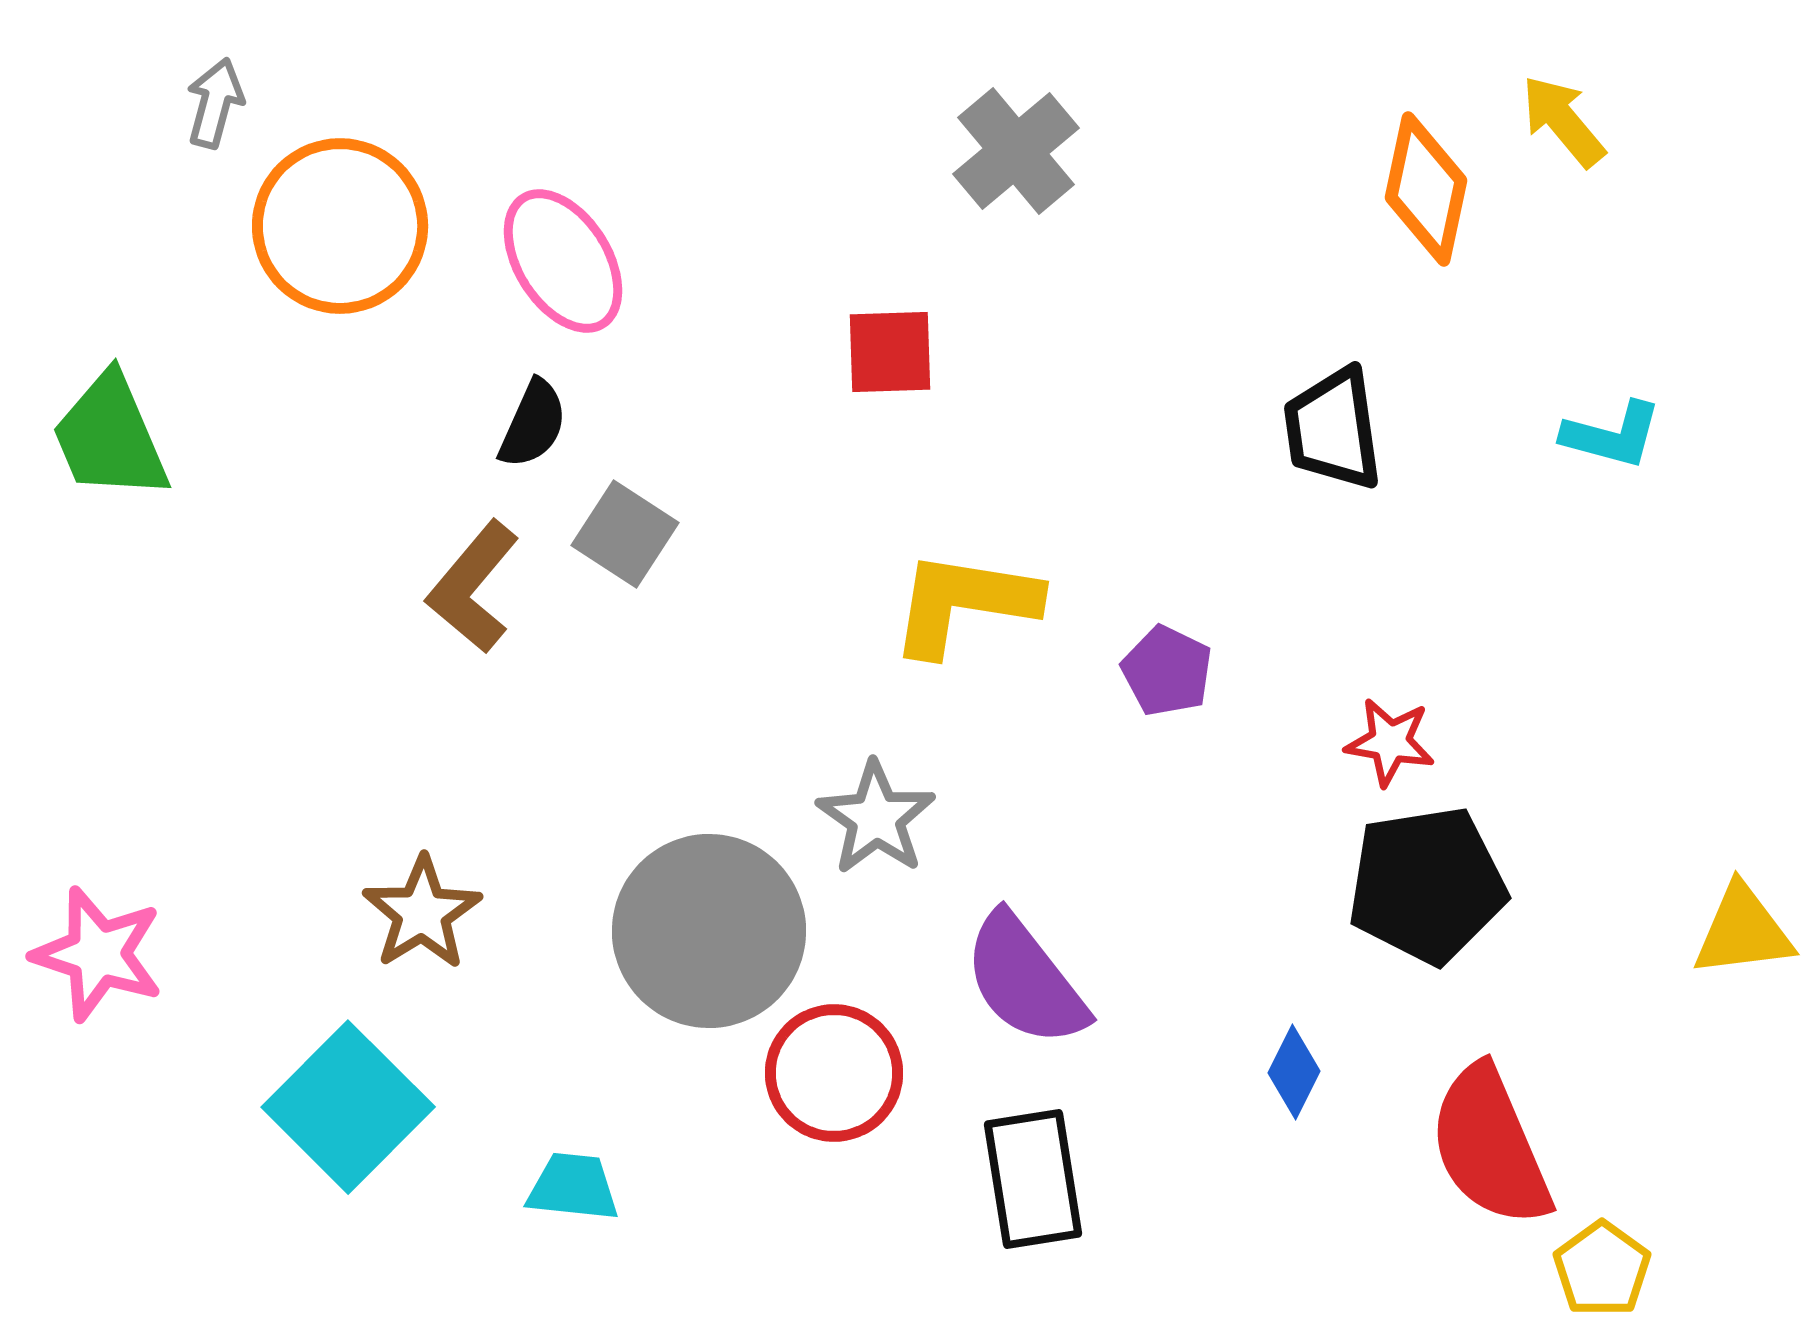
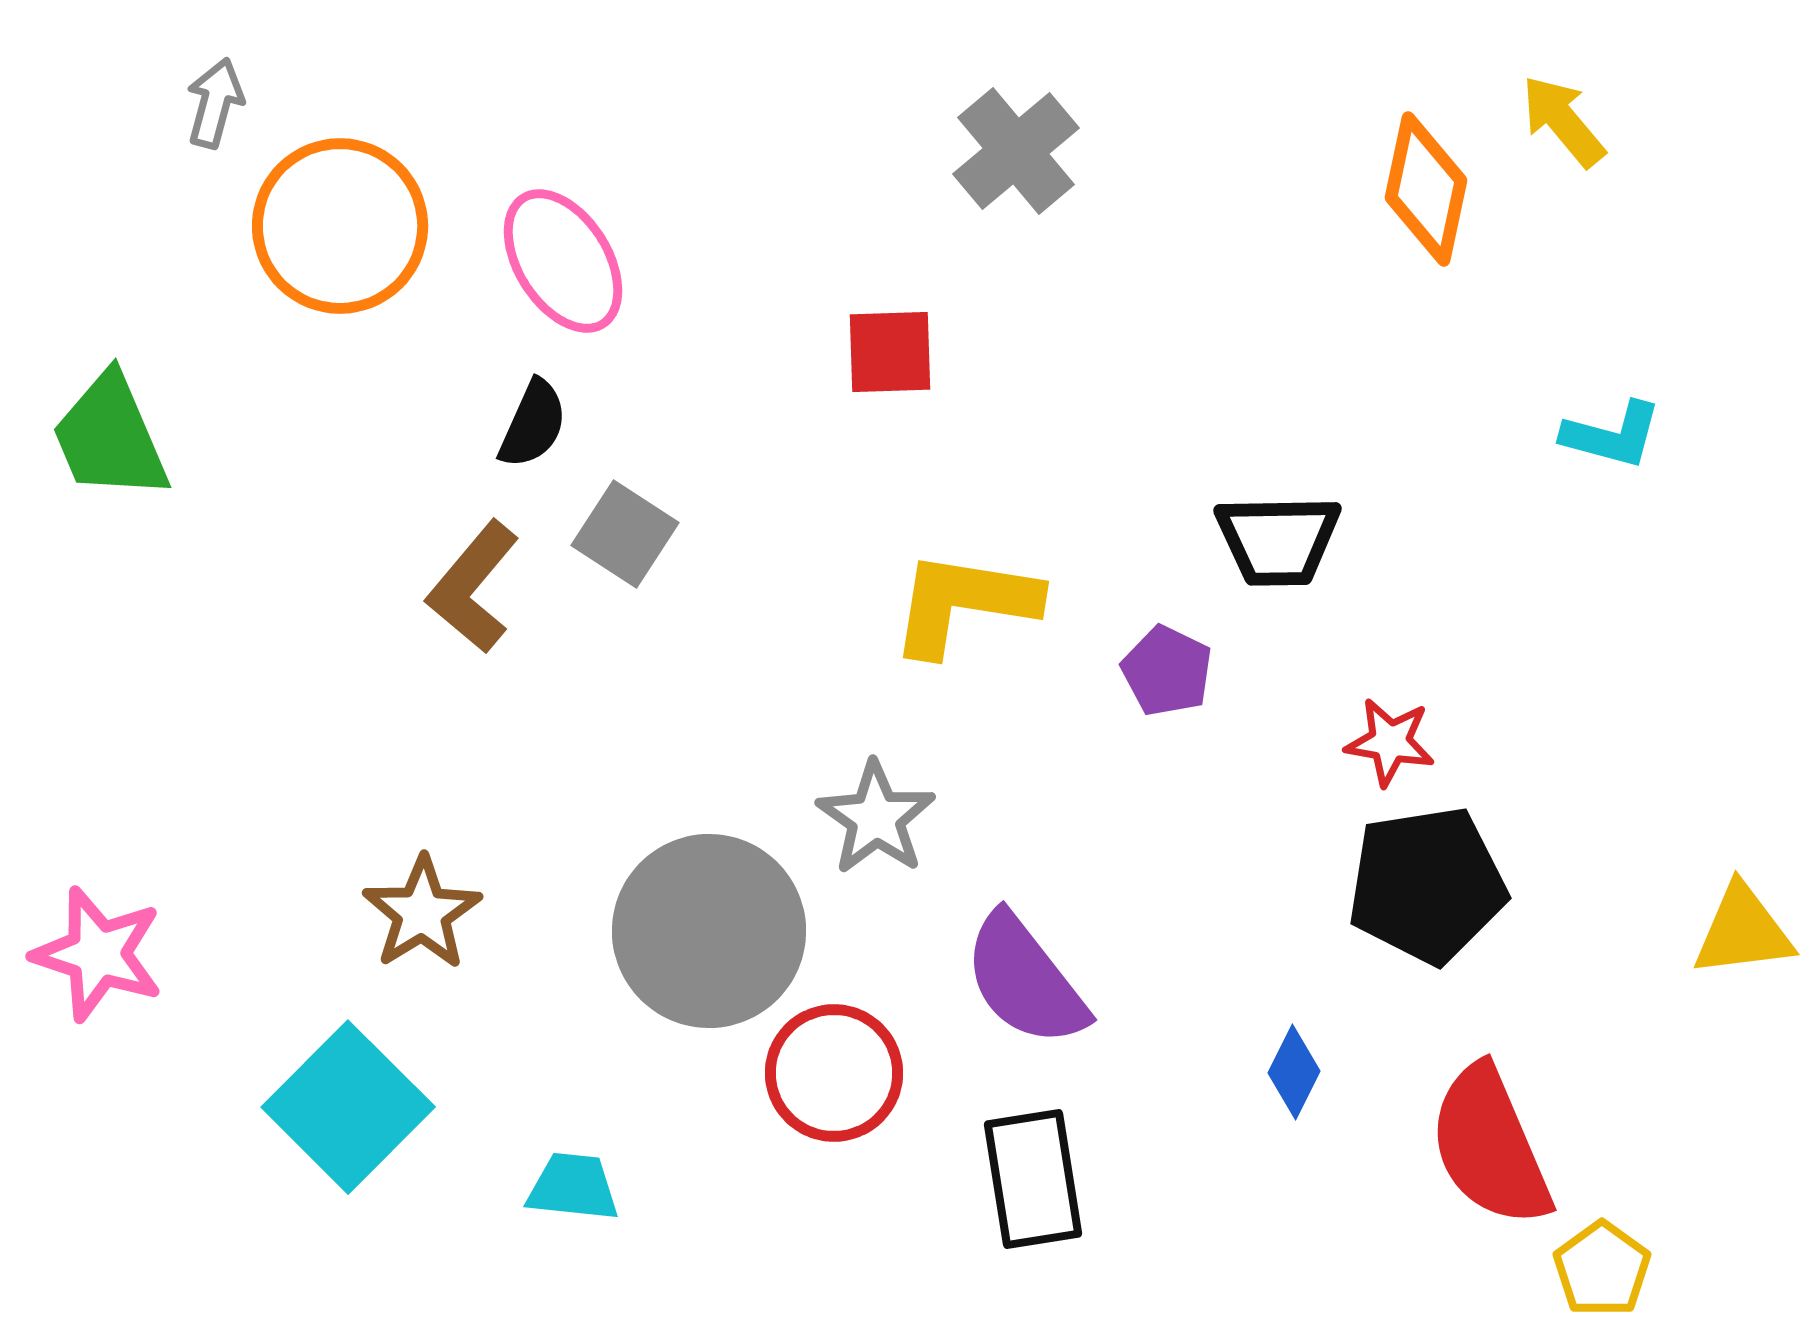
black trapezoid: moved 55 px left, 111 px down; rotated 83 degrees counterclockwise
